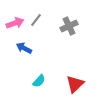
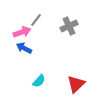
pink arrow: moved 7 px right, 9 px down
red triangle: moved 1 px right
